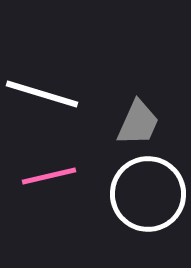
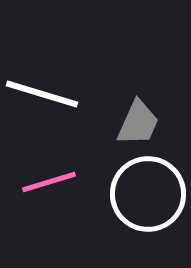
pink line: moved 6 px down; rotated 4 degrees counterclockwise
